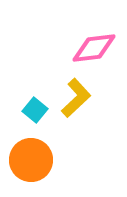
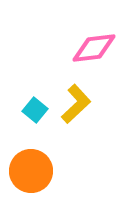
yellow L-shape: moved 6 px down
orange circle: moved 11 px down
